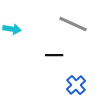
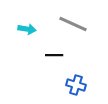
cyan arrow: moved 15 px right
blue cross: rotated 30 degrees counterclockwise
